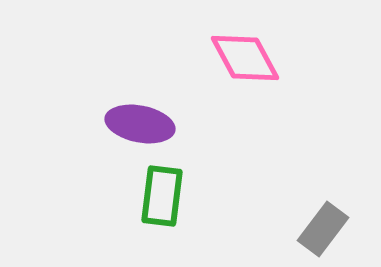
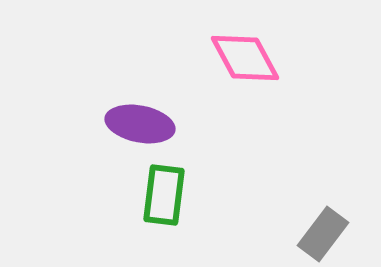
green rectangle: moved 2 px right, 1 px up
gray rectangle: moved 5 px down
